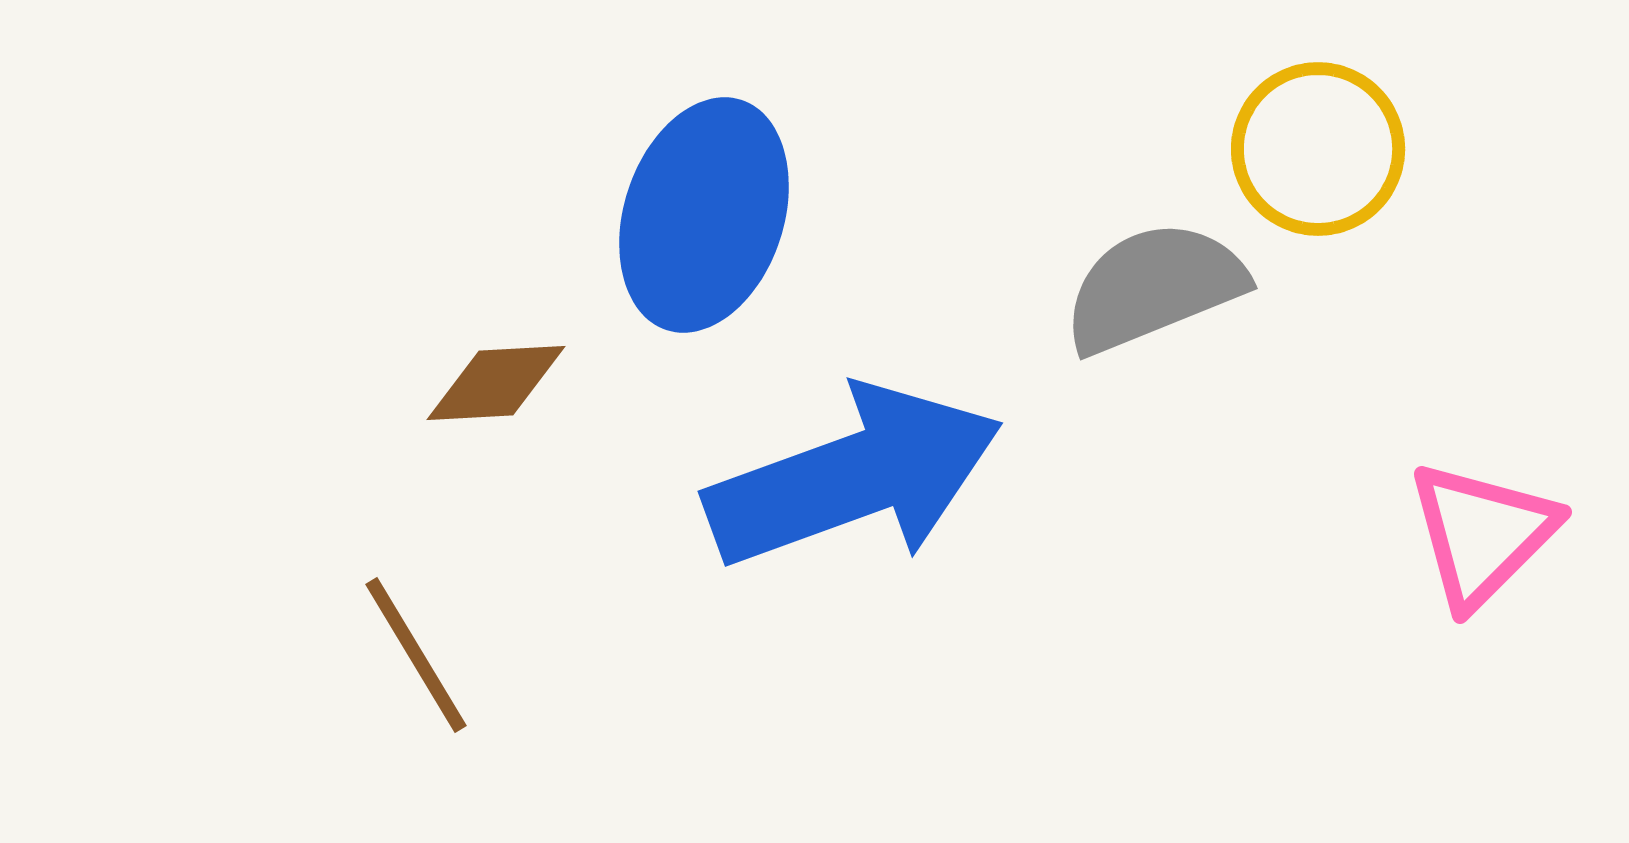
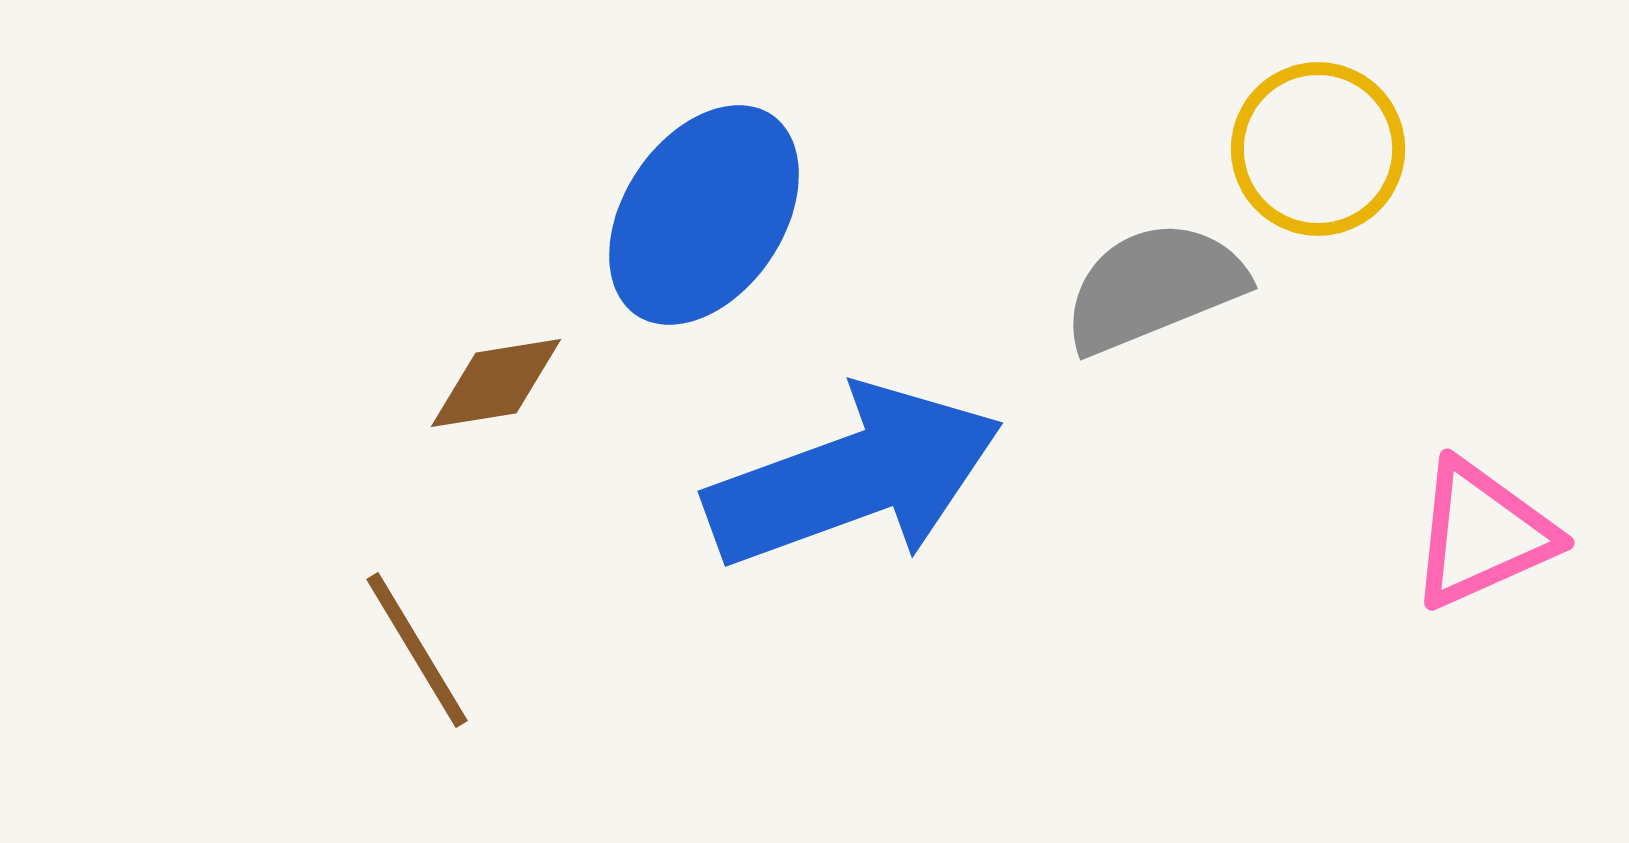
blue ellipse: rotated 16 degrees clockwise
brown diamond: rotated 6 degrees counterclockwise
pink triangle: rotated 21 degrees clockwise
brown line: moved 1 px right, 5 px up
